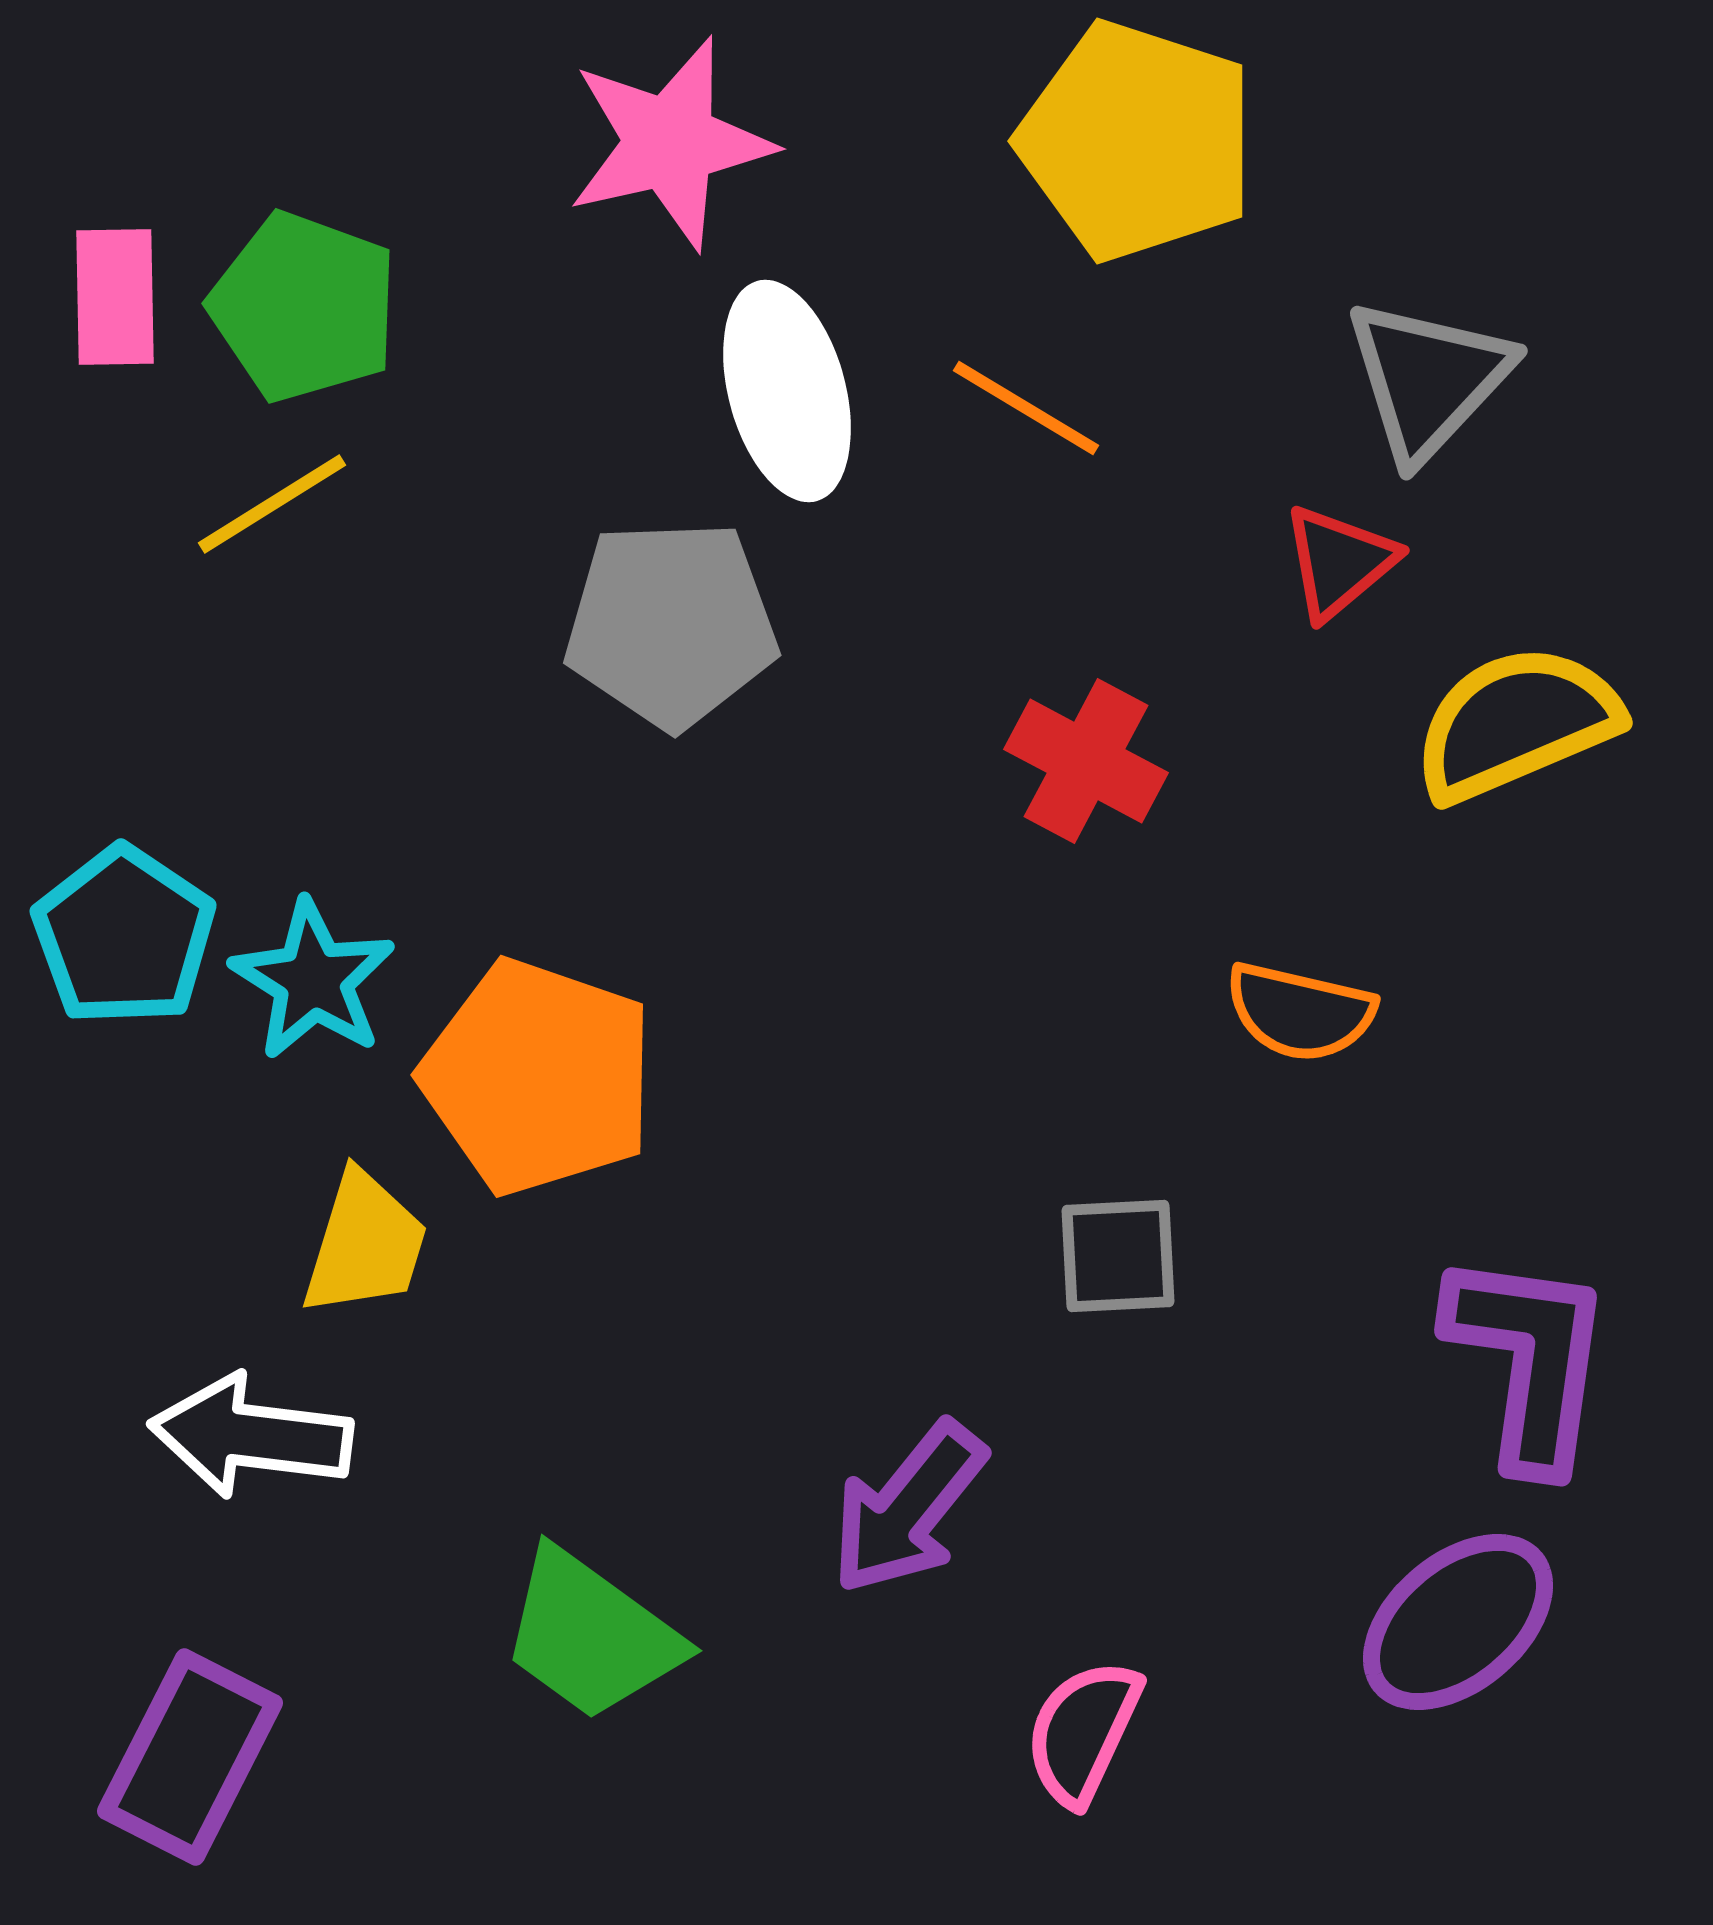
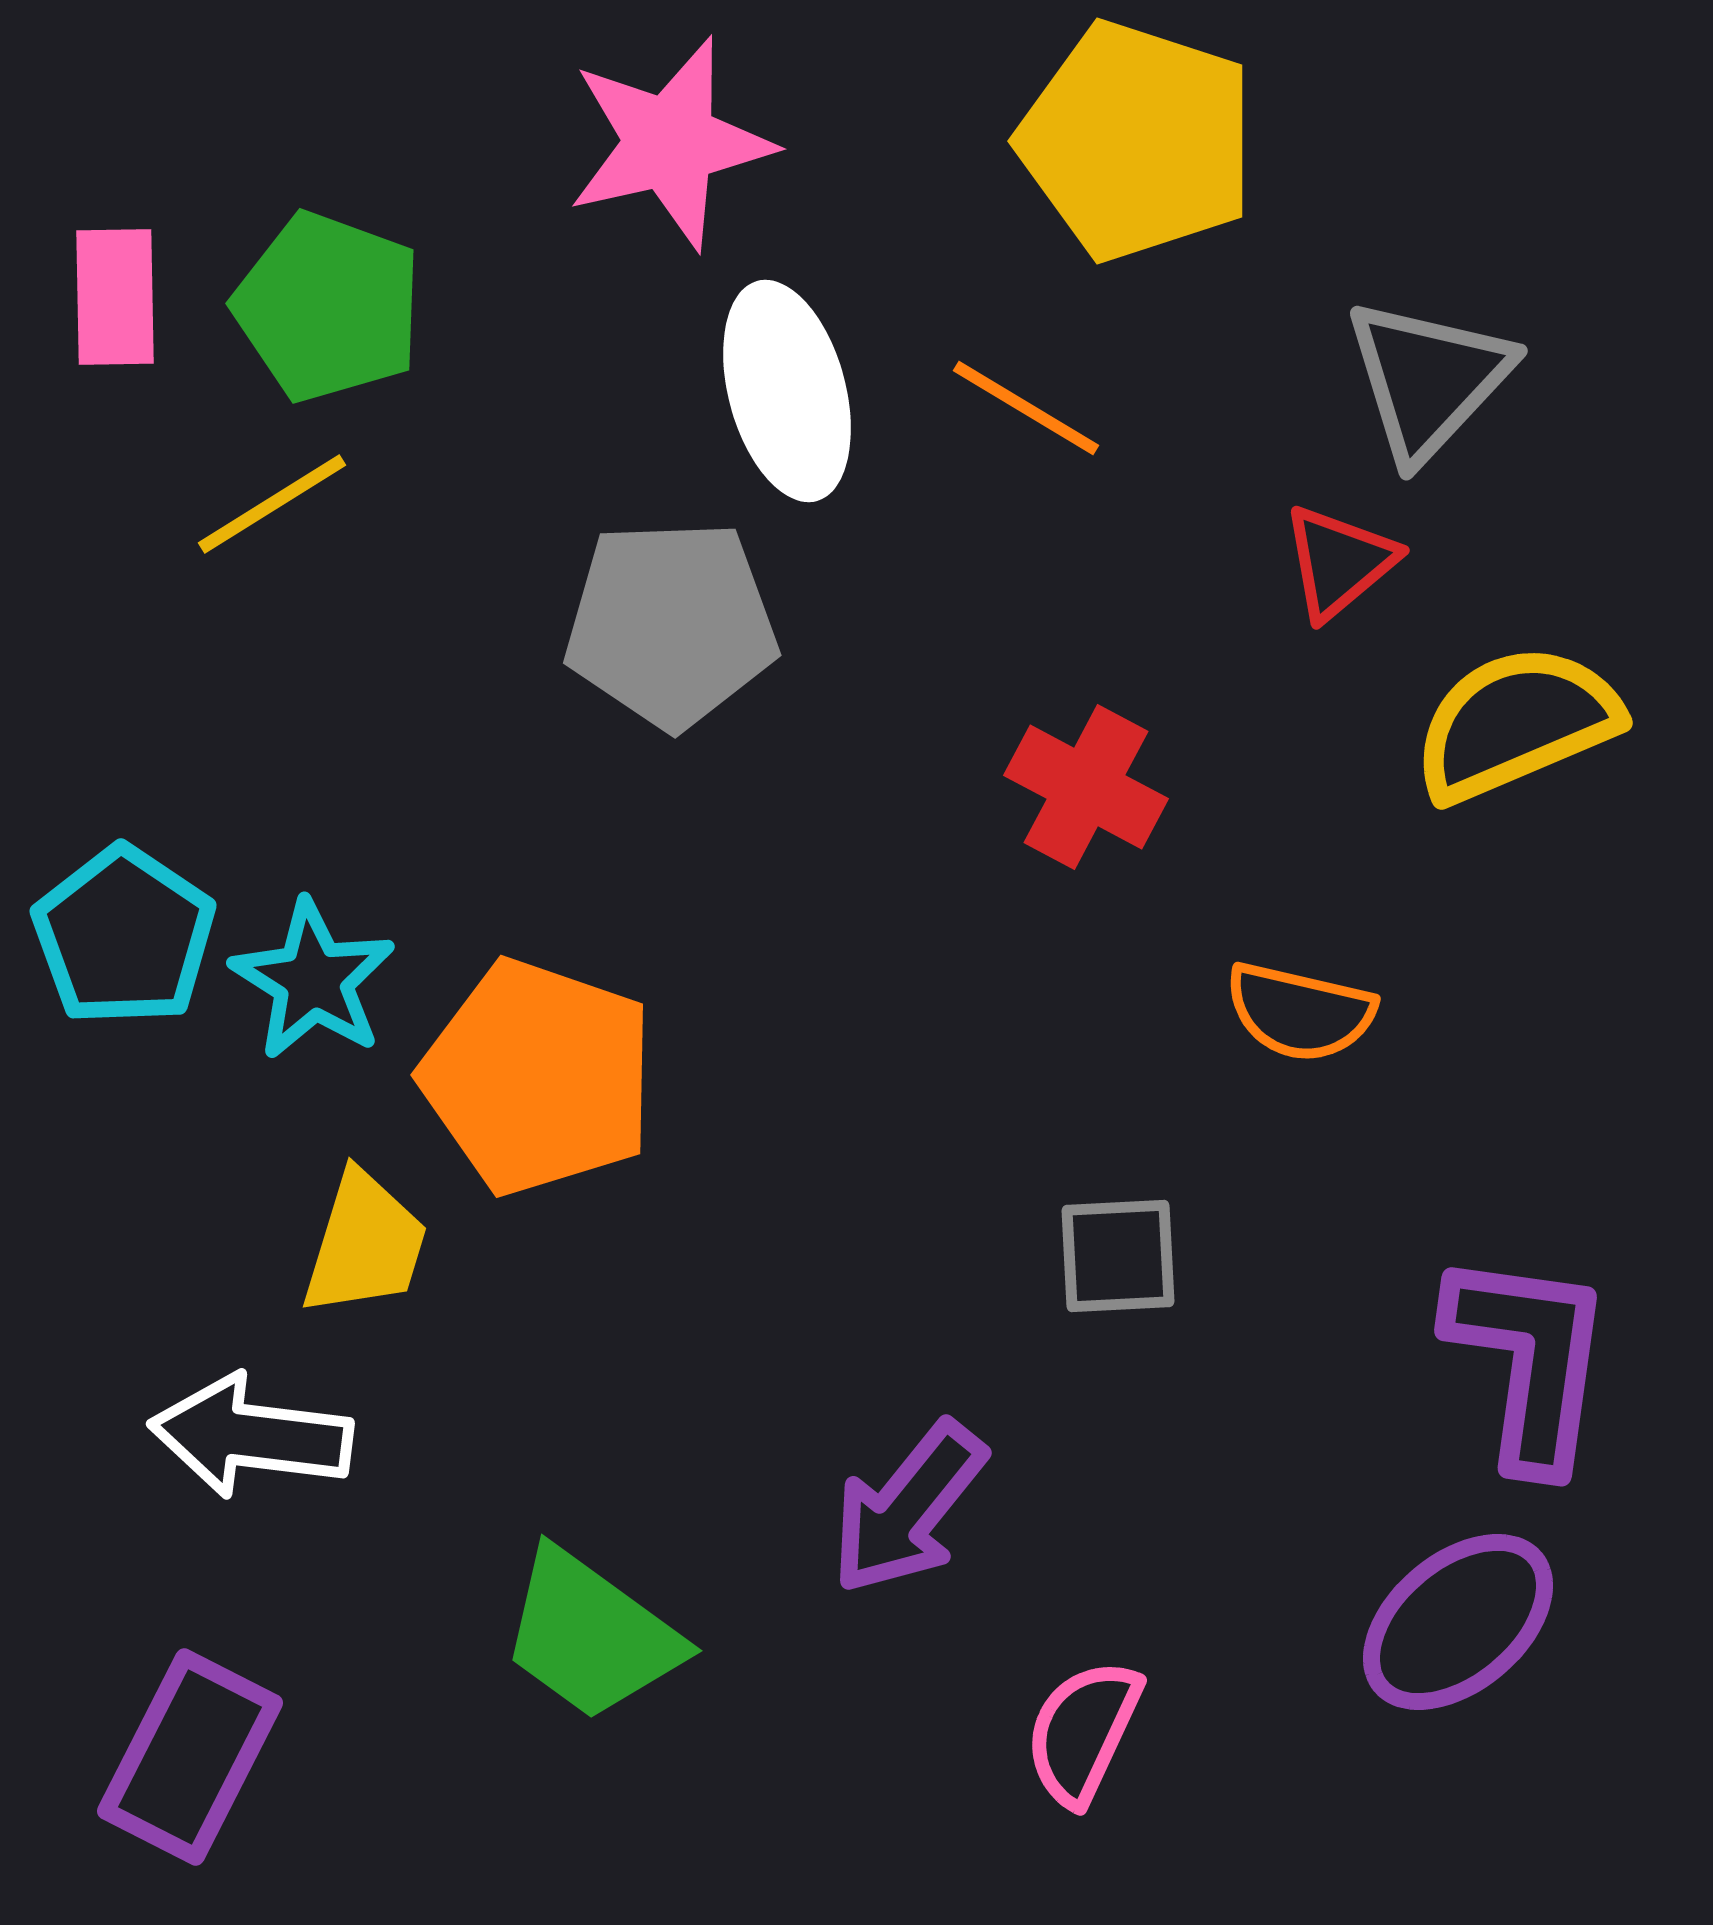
green pentagon: moved 24 px right
red cross: moved 26 px down
